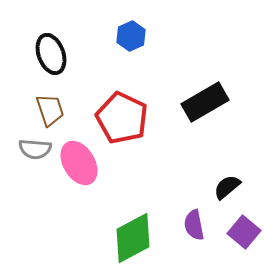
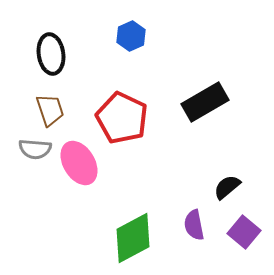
black ellipse: rotated 12 degrees clockwise
